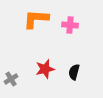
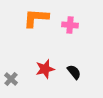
orange L-shape: moved 1 px up
black semicircle: rotated 126 degrees clockwise
gray cross: rotated 16 degrees counterclockwise
